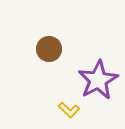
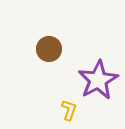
yellow L-shape: rotated 115 degrees counterclockwise
